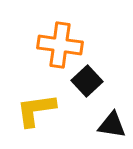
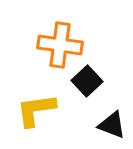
black triangle: rotated 12 degrees clockwise
